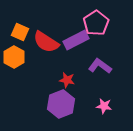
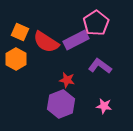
orange hexagon: moved 2 px right, 2 px down
